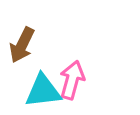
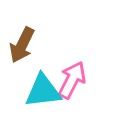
pink arrow: rotated 12 degrees clockwise
